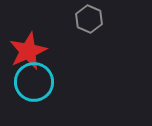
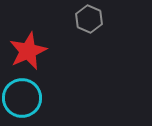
cyan circle: moved 12 px left, 16 px down
